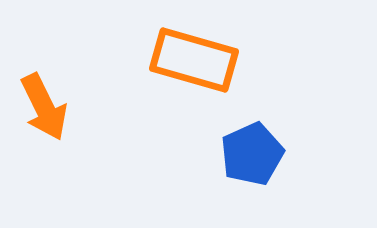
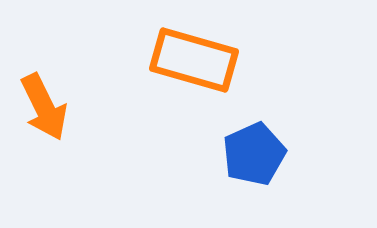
blue pentagon: moved 2 px right
